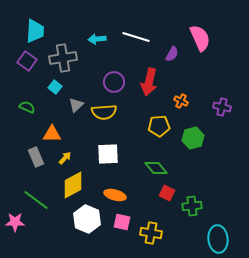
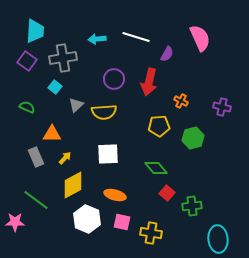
purple semicircle: moved 5 px left
purple circle: moved 3 px up
red square: rotated 14 degrees clockwise
